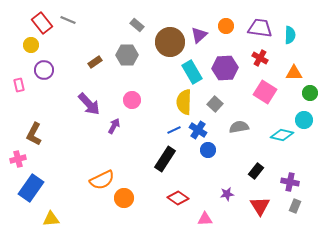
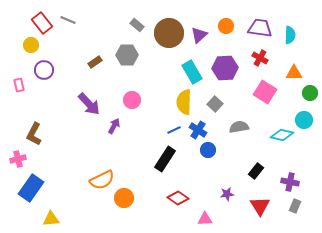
brown circle at (170, 42): moved 1 px left, 9 px up
